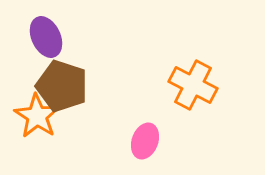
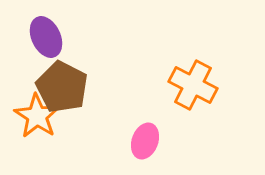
brown pentagon: moved 1 px down; rotated 9 degrees clockwise
